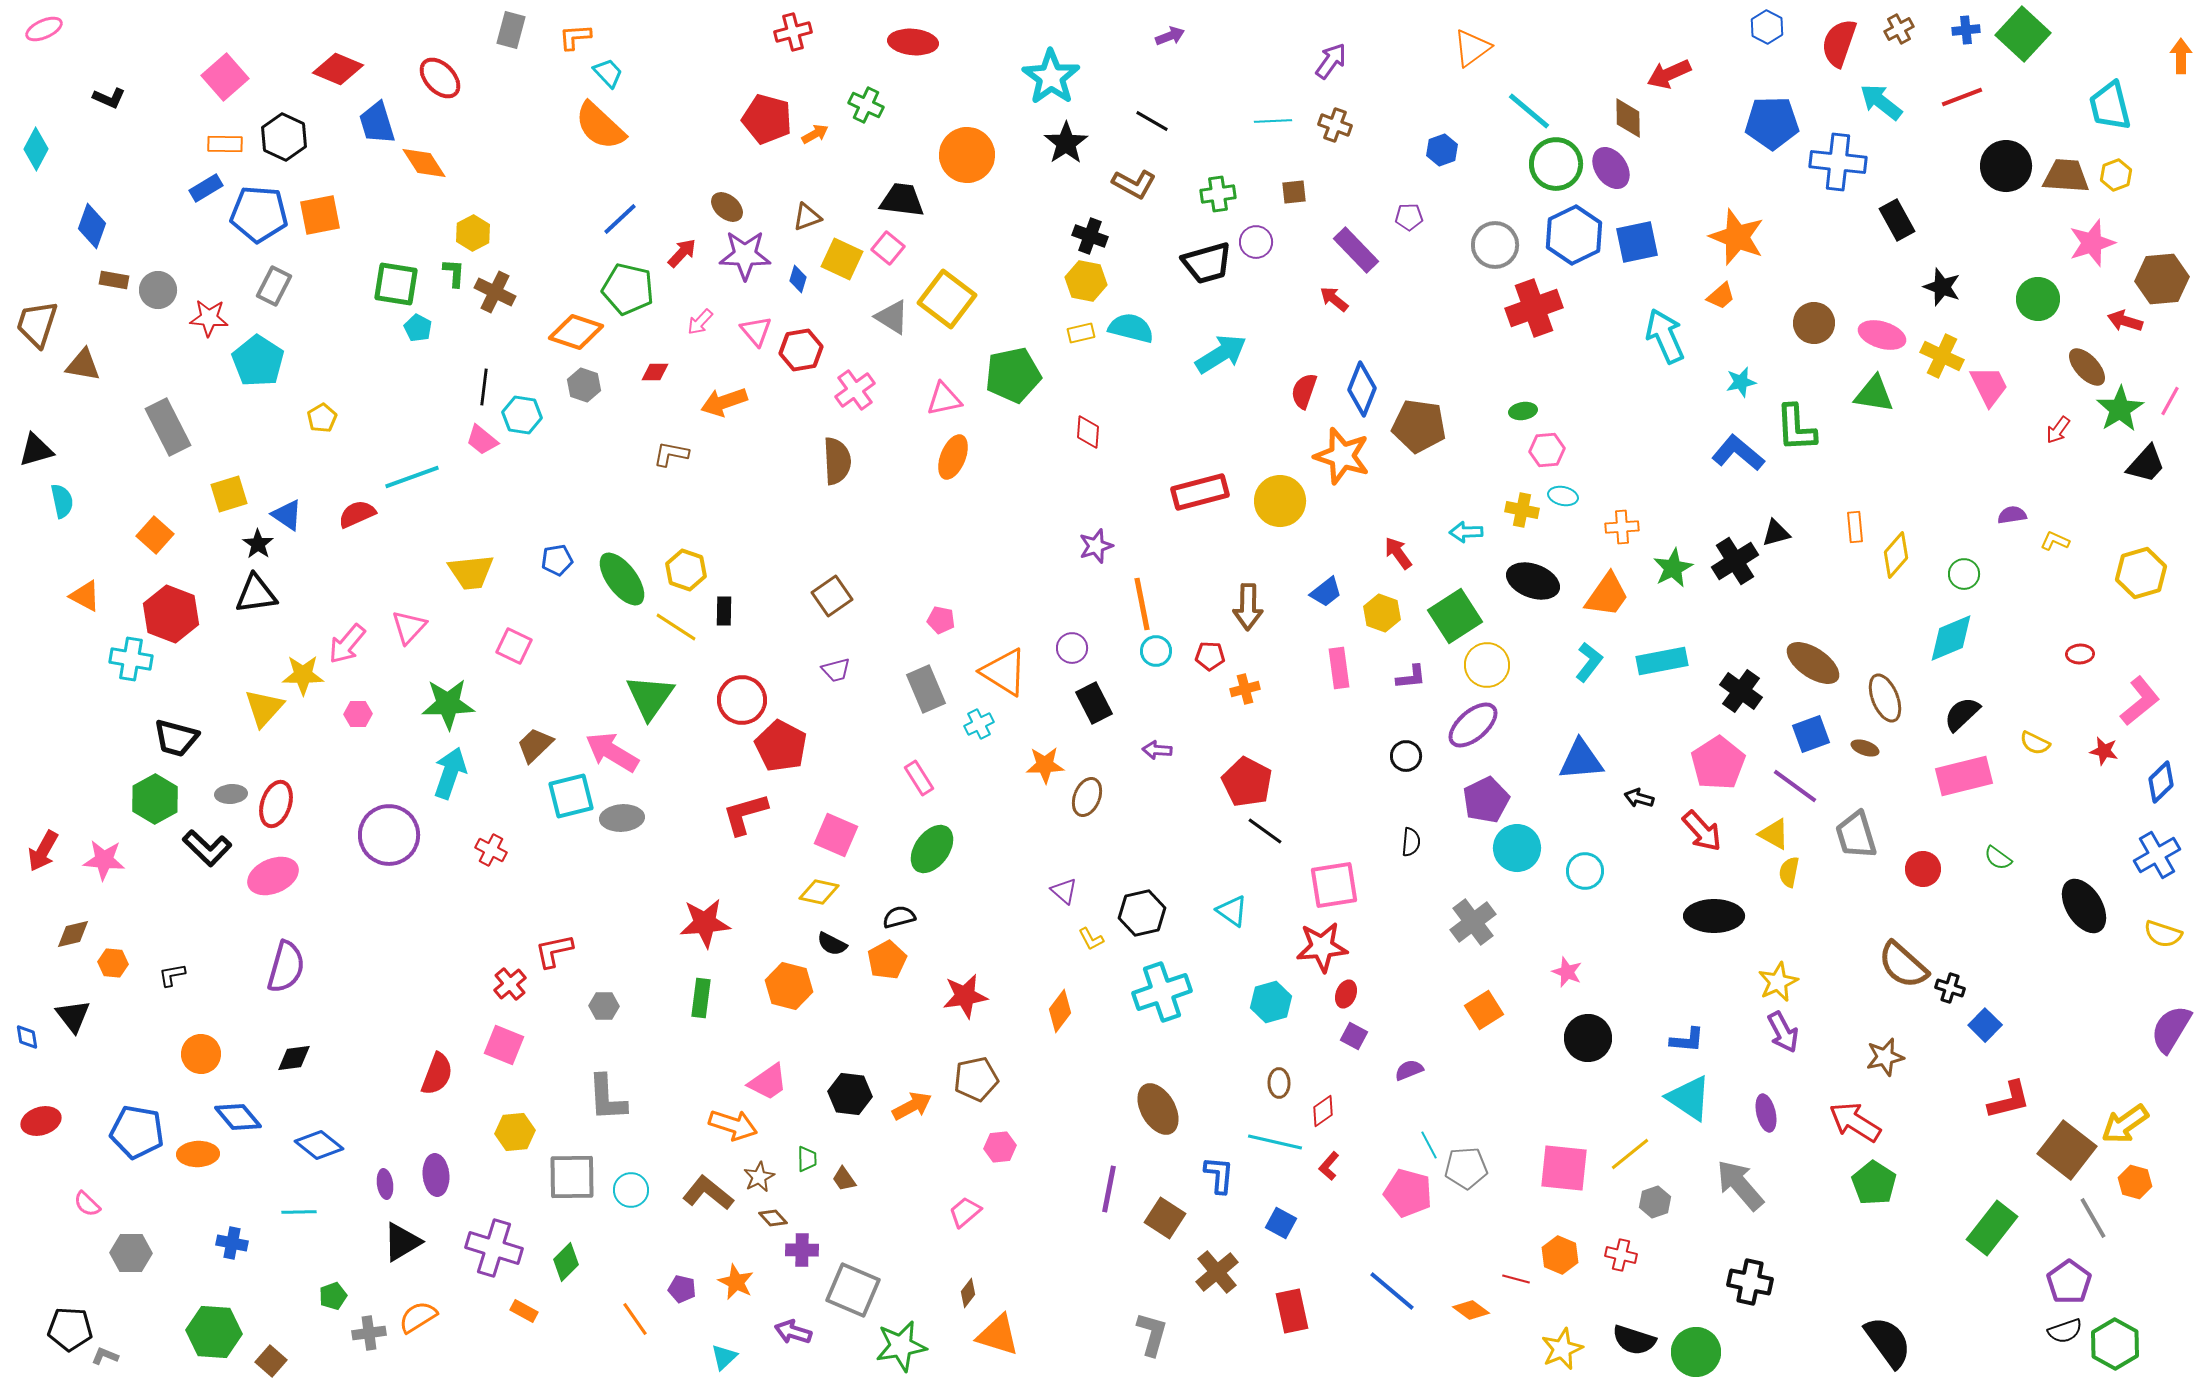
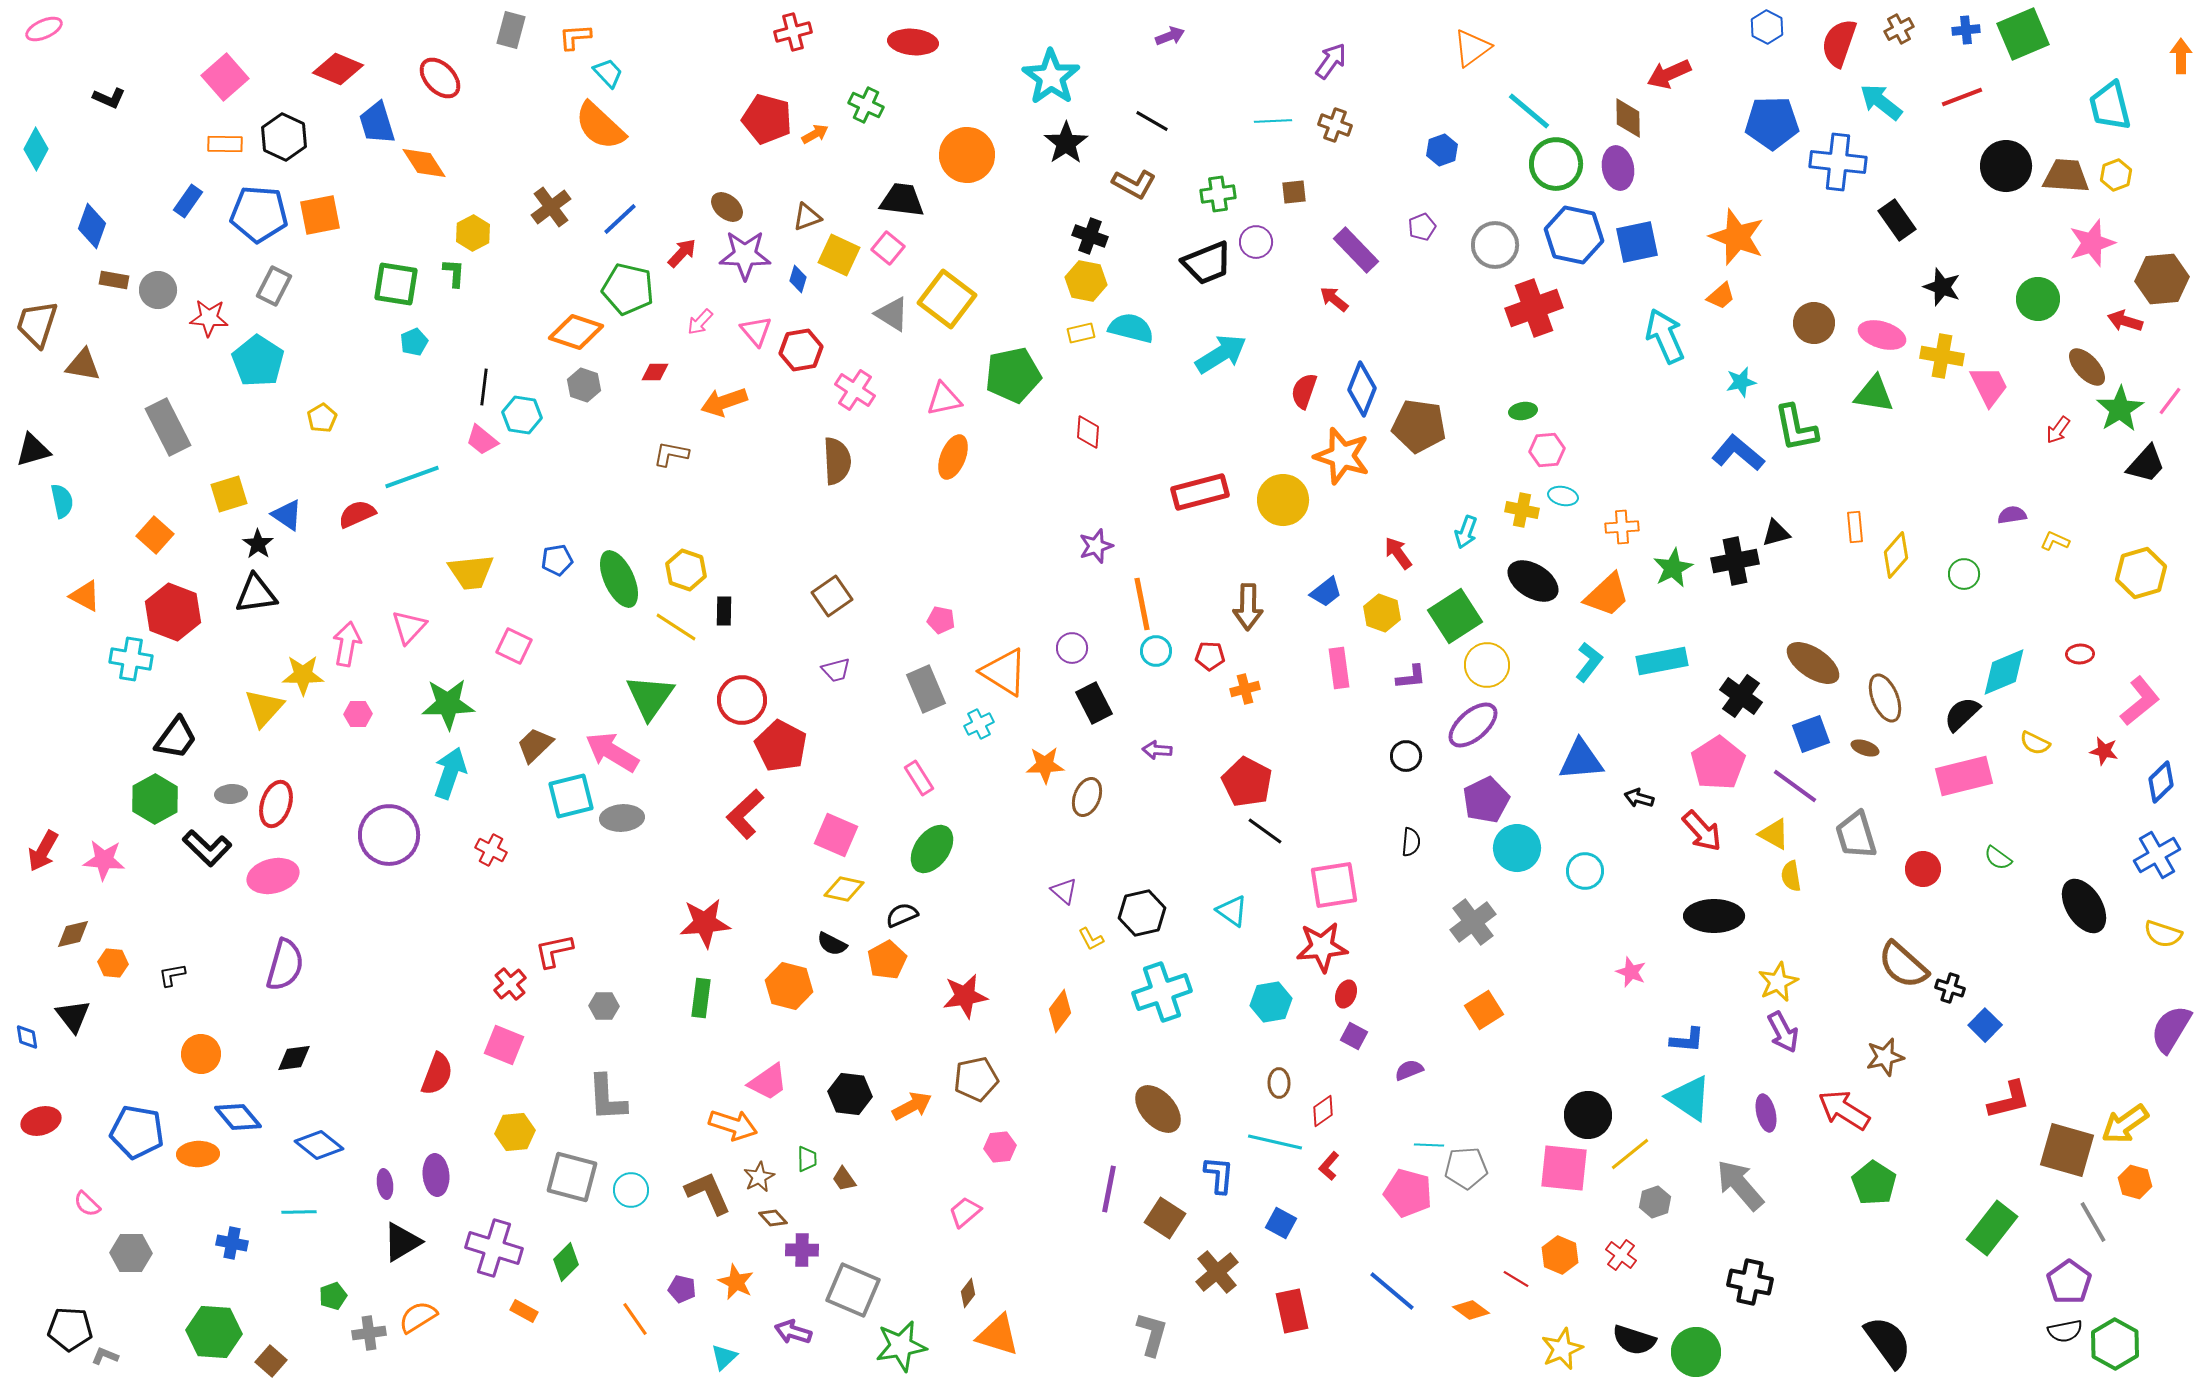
green square at (2023, 34): rotated 24 degrees clockwise
purple ellipse at (1611, 168): moved 7 px right; rotated 24 degrees clockwise
blue rectangle at (206, 188): moved 18 px left, 13 px down; rotated 24 degrees counterclockwise
purple pentagon at (1409, 217): moved 13 px right, 10 px down; rotated 20 degrees counterclockwise
black rectangle at (1897, 220): rotated 6 degrees counterclockwise
blue hexagon at (1574, 235): rotated 22 degrees counterclockwise
yellow square at (842, 259): moved 3 px left, 4 px up
black trapezoid at (1207, 263): rotated 6 degrees counterclockwise
brown cross at (495, 292): moved 56 px right, 85 px up; rotated 27 degrees clockwise
gray triangle at (892, 317): moved 3 px up
cyan pentagon at (418, 328): moved 4 px left, 14 px down; rotated 20 degrees clockwise
yellow cross at (1942, 356): rotated 15 degrees counterclockwise
pink cross at (855, 390): rotated 21 degrees counterclockwise
pink line at (2170, 401): rotated 8 degrees clockwise
green L-shape at (1796, 428): rotated 8 degrees counterclockwise
black triangle at (36, 450): moved 3 px left
yellow circle at (1280, 501): moved 3 px right, 1 px up
cyan arrow at (1466, 532): rotated 68 degrees counterclockwise
black cross at (1735, 561): rotated 21 degrees clockwise
green ellipse at (622, 579): moved 3 px left; rotated 12 degrees clockwise
black ellipse at (1533, 581): rotated 12 degrees clockwise
orange trapezoid at (1607, 595): rotated 12 degrees clockwise
red hexagon at (171, 614): moved 2 px right, 2 px up
cyan diamond at (1951, 638): moved 53 px right, 34 px down
pink arrow at (347, 644): rotated 150 degrees clockwise
black cross at (1741, 691): moved 5 px down
black trapezoid at (176, 738): rotated 69 degrees counterclockwise
red L-shape at (745, 814): rotated 27 degrees counterclockwise
yellow semicircle at (1789, 872): moved 2 px right, 4 px down; rotated 20 degrees counterclockwise
pink ellipse at (273, 876): rotated 9 degrees clockwise
yellow diamond at (819, 892): moved 25 px right, 3 px up
black semicircle at (899, 917): moved 3 px right, 2 px up; rotated 8 degrees counterclockwise
purple semicircle at (286, 967): moved 1 px left, 2 px up
pink star at (1567, 972): moved 64 px right
cyan hexagon at (1271, 1002): rotated 6 degrees clockwise
black circle at (1588, 1038): moved 77 px down
brown ellipse at (1158, 1109): rotated 12 degrees counterclockwise
red arrow at (1855, 1122): moved 11 px left, 12 px up
cyan line at (1429, 1145): rotated 60 degrees counterclockwise
brown square at (2067, 1150): rotated 22 degrees counterclockwise
gray square at (572, 1177): rotated 16 degrees clockwise
brown L-shape at (708, 1193): rotated 27 degrees clockwise
gray line at (2093, 1218): moved 4 px down
red cross at (1621, 1255): rotated 24 degrees clockwise
red line at (1516, 1279): rotated 16 degrees clockwise
black semicircle at (2065, 1331): rotated 8 degrees clockwise
